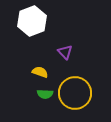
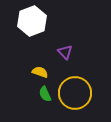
green semicircle: rotated 63 degrees clockwise
